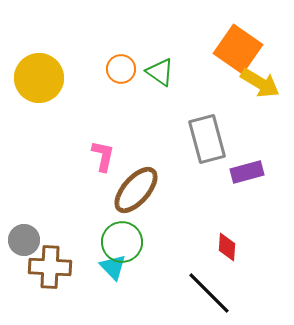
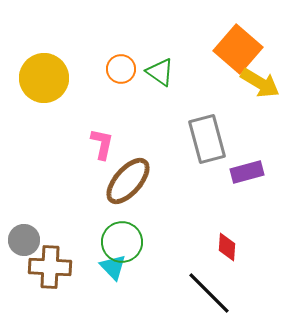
orange square: rotated 6 degrees clockwise
yellow circle: moved 5 px right
pink L-shape: moved 1 px left, 12 px up
brown ellipse: moved 8 px left, 9 px up
